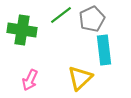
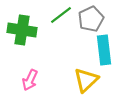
gray pentagon: moved 1 px left
yellow triangle: moved 6 px right, 2 px down
